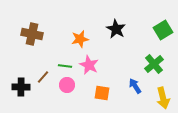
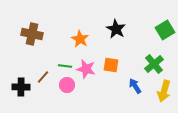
green square: moved 2 px right
orange star: rotated 30 degrees counterclockwise
pink star: moved 3 px left, 4 px down; rotated 12 degrees counterclockwise
orange square: moved 9 px right, 28 px up
yellow arrow: moved 1 px right, 7 px up; rotated 30 degrees clockwise
